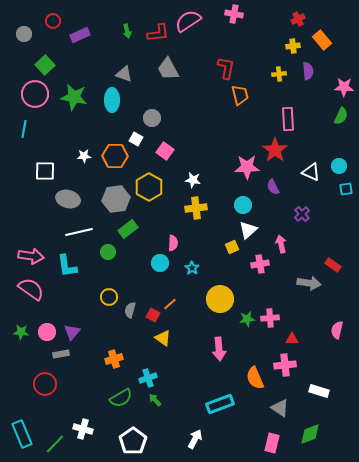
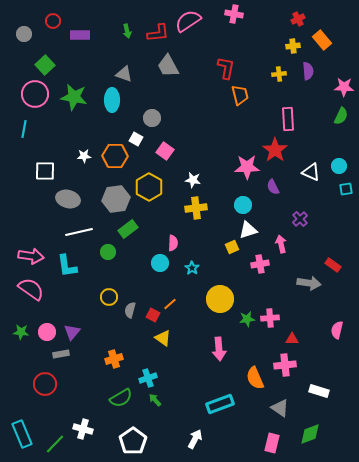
purple rectangle at (80, 35): rotated 24 degrees clockwise
gray trapezoid at (168, 69): moved 3 px up
purple cross at (302, 214): moved 2 px left, 5 px down
white triangle at (248, 230): rotated 24 degrees clockwise
